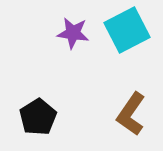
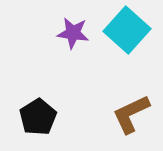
cyan square: rotated 21 degrees counterclockwise
brown L-shape: rotated 30 degrees clockwise
